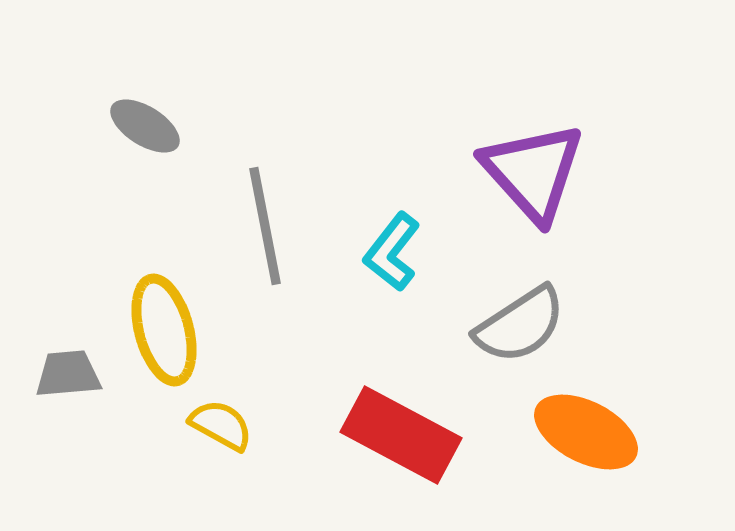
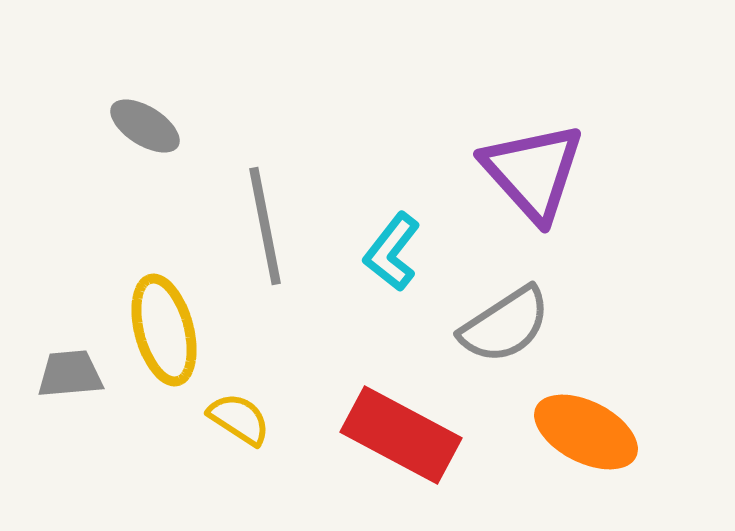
gray semicircle: moved 15 px left
gray trapezoid: moved 2 px right
yellow semicircle: moved 18 px right, 6 px up; rotated 4 degrees clockwise
